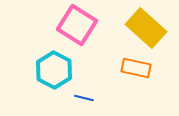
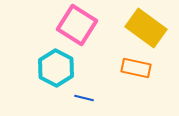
yellow rectangle: rotated 6 degrees counterclockwise
cyan hexagon: moved 2 px right, 2 px up
